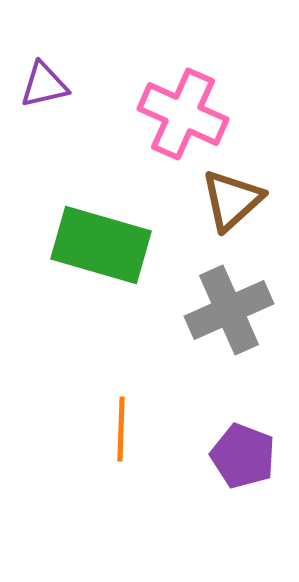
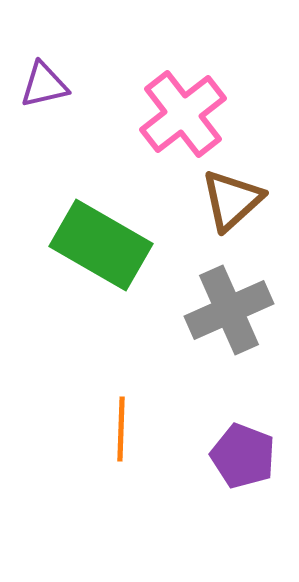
pink cross: rotated 28 degrees clockwise
green rectangle: rotated 14 degrees clockwise
